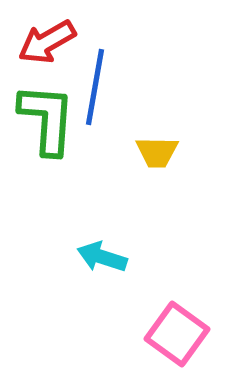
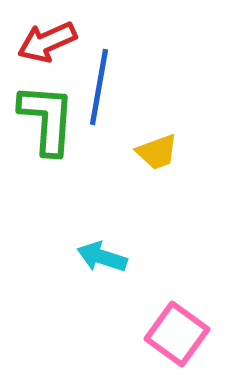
red arrow: rotated 6 degrees clockwise
blue line: moved 4 px right
yellow trapezoid: rotated 21 degrees counterclockwise
